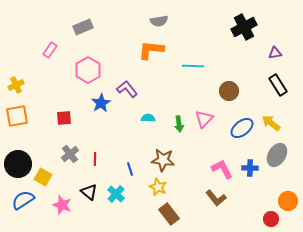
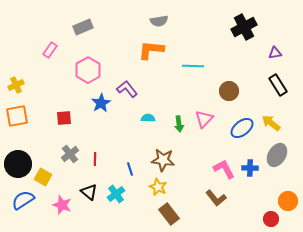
pink L-shape: moved 2 px right
cyan cross: rotated 12 degrees clockwise
